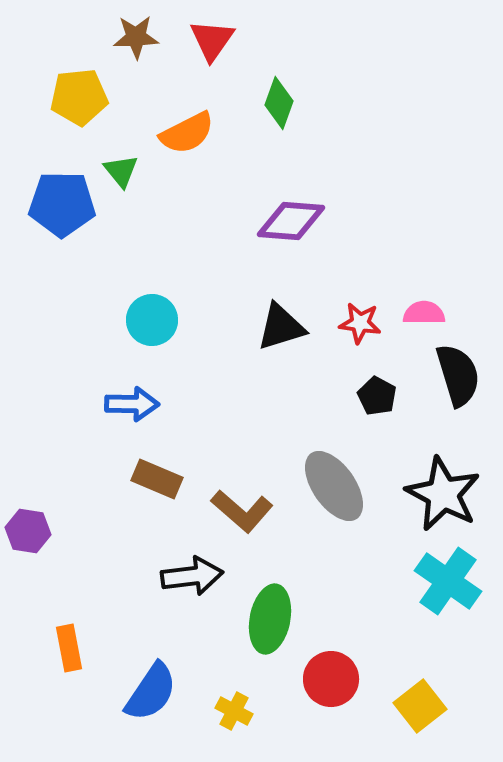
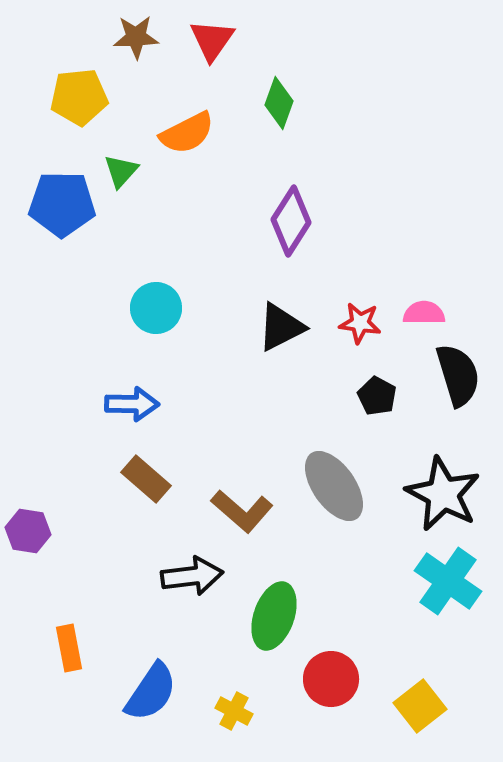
green triangle: rotated 21 degrees clockwise
purple diamond: rotated 62 degrees counterclockwise
cyan circle: moved 4 px right, 12 px up
black triangle: rotated 10 degrees counterclockwise
brown rectangle: moved 11 px left; rotated 18 degrees clockwise
green ellipse: moved 4 px right, 3 px up; rotated 8 degrees clockwise
